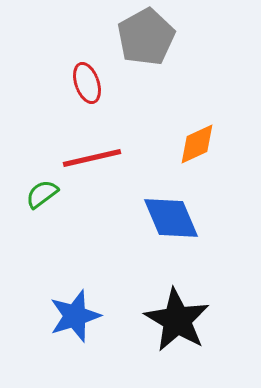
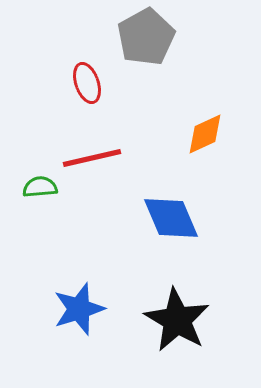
orange diamond: moved 8 px right, 10 px up
green semicircle: moved 2 px left, 7 px up; rotated 32 degrees clockwise
blue star: moved 4 px right, 7 px up
